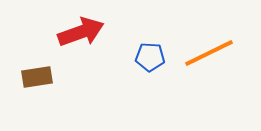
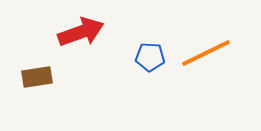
orange line: moved 3 px left
